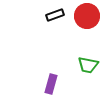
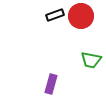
red circle: moved 6 px left
green trapezoid: moved 3 px right, 5 px up
